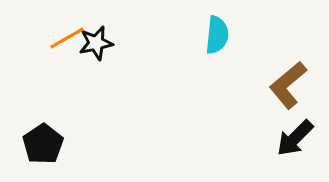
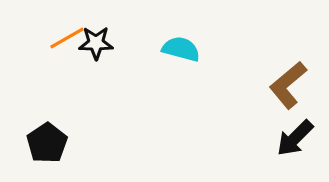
cyan semicircle: moved 36 px left, 14 px down; rotated 81 degrees counterclockwise
black star: rotated 12 degrees clockwise
black pentagon: moved 4 px right, 1 px up
